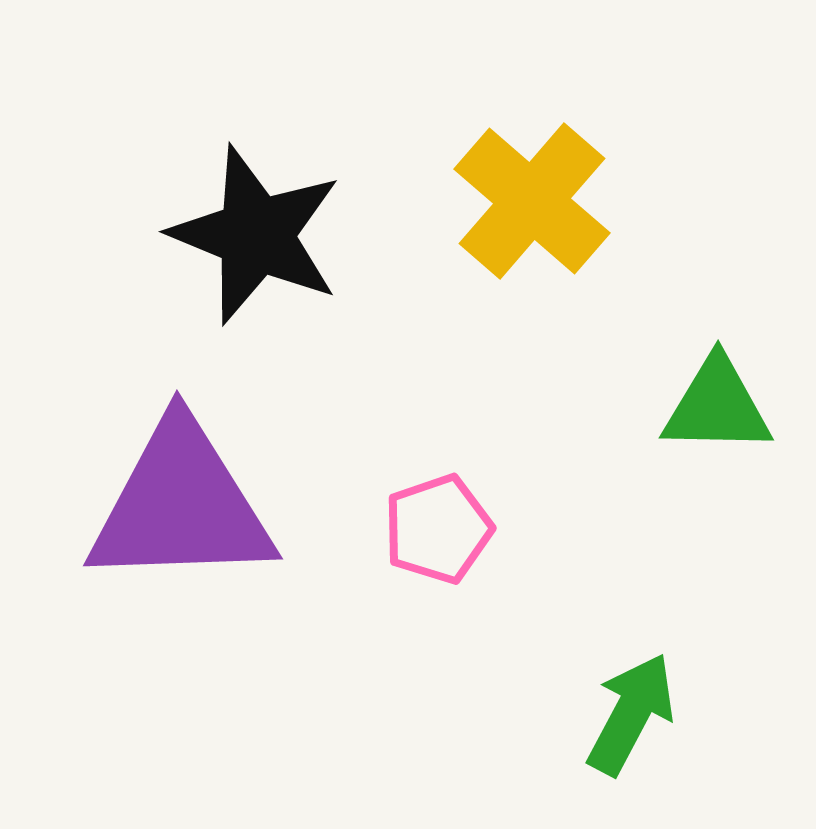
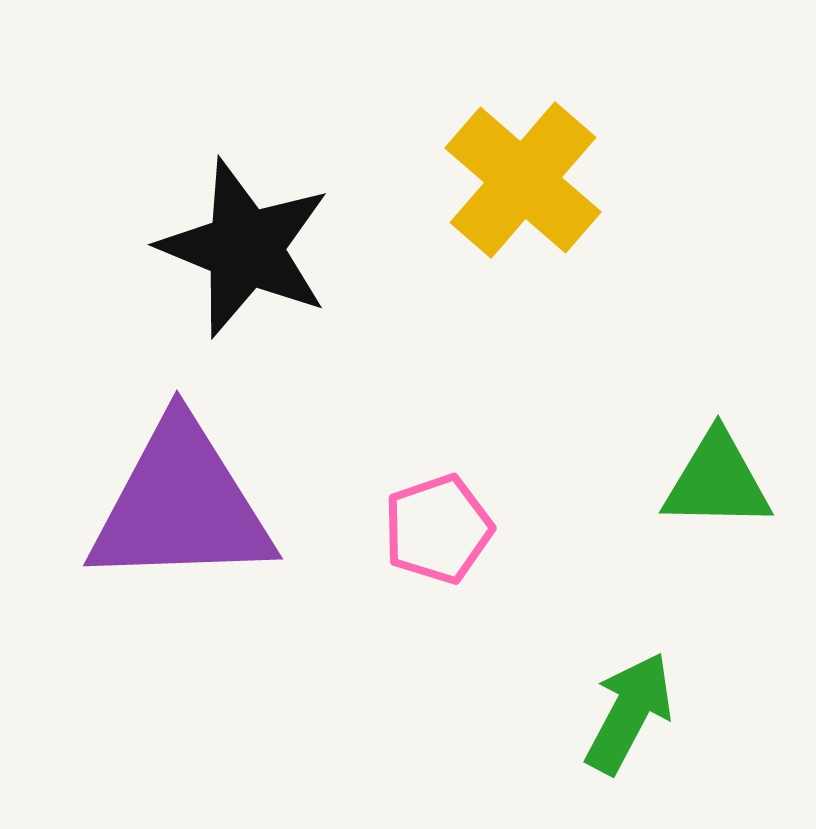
yellow cross: moved 9 px left, 21 px up
black star: moved 11 px left, 13 px down
green triangle: moved 75 px down
green arrow: moved 2 px left, 1 px up
